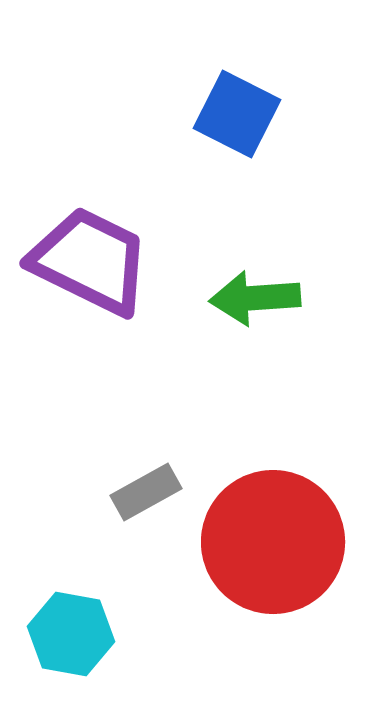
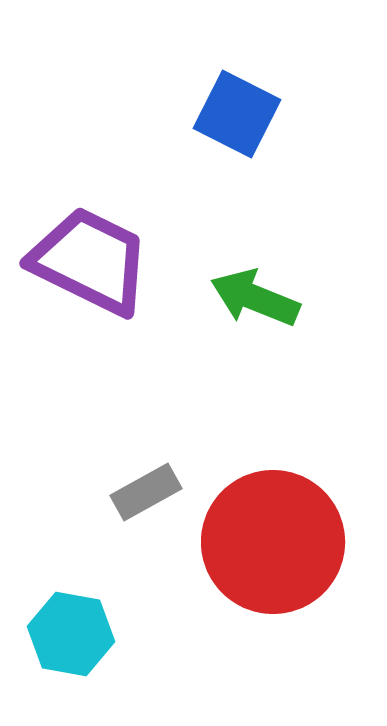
green arrow: rotated 26 degrees clockwise
